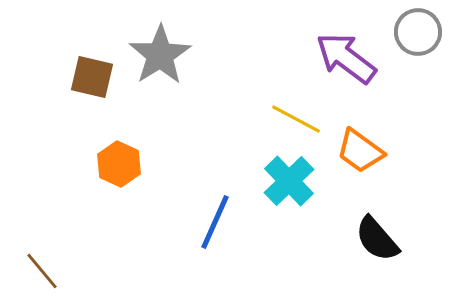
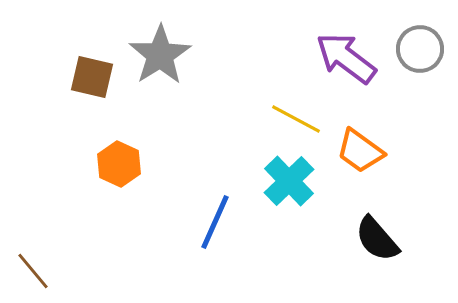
gray circle: moved 2 px right, 17 px down
brown line: moved 9 px left
